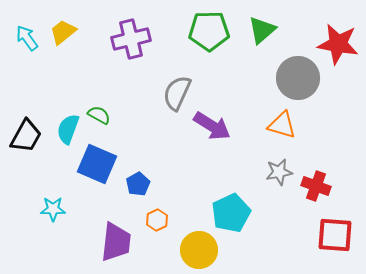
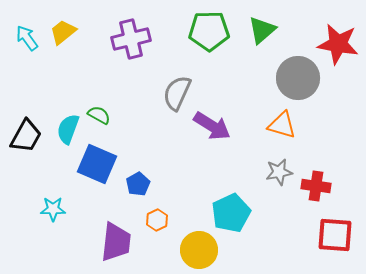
red cross: rotated 12 degrees counterclockwise
